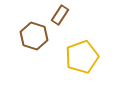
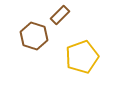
brown rectangle: rotated 12 degrees clockwise
